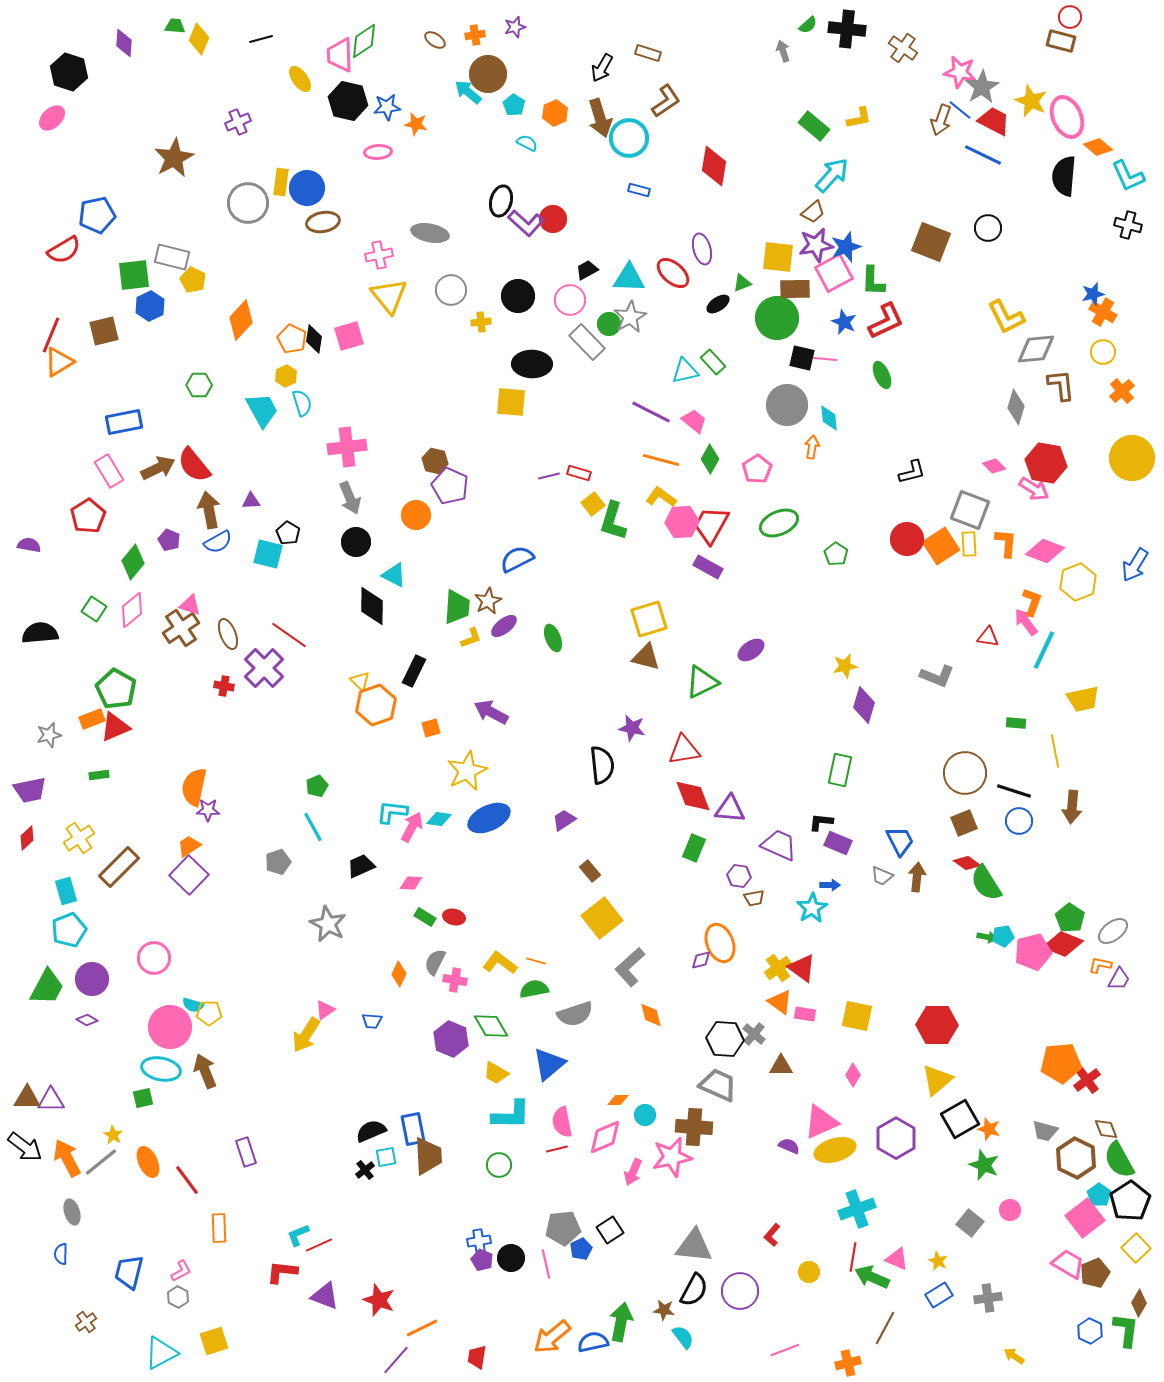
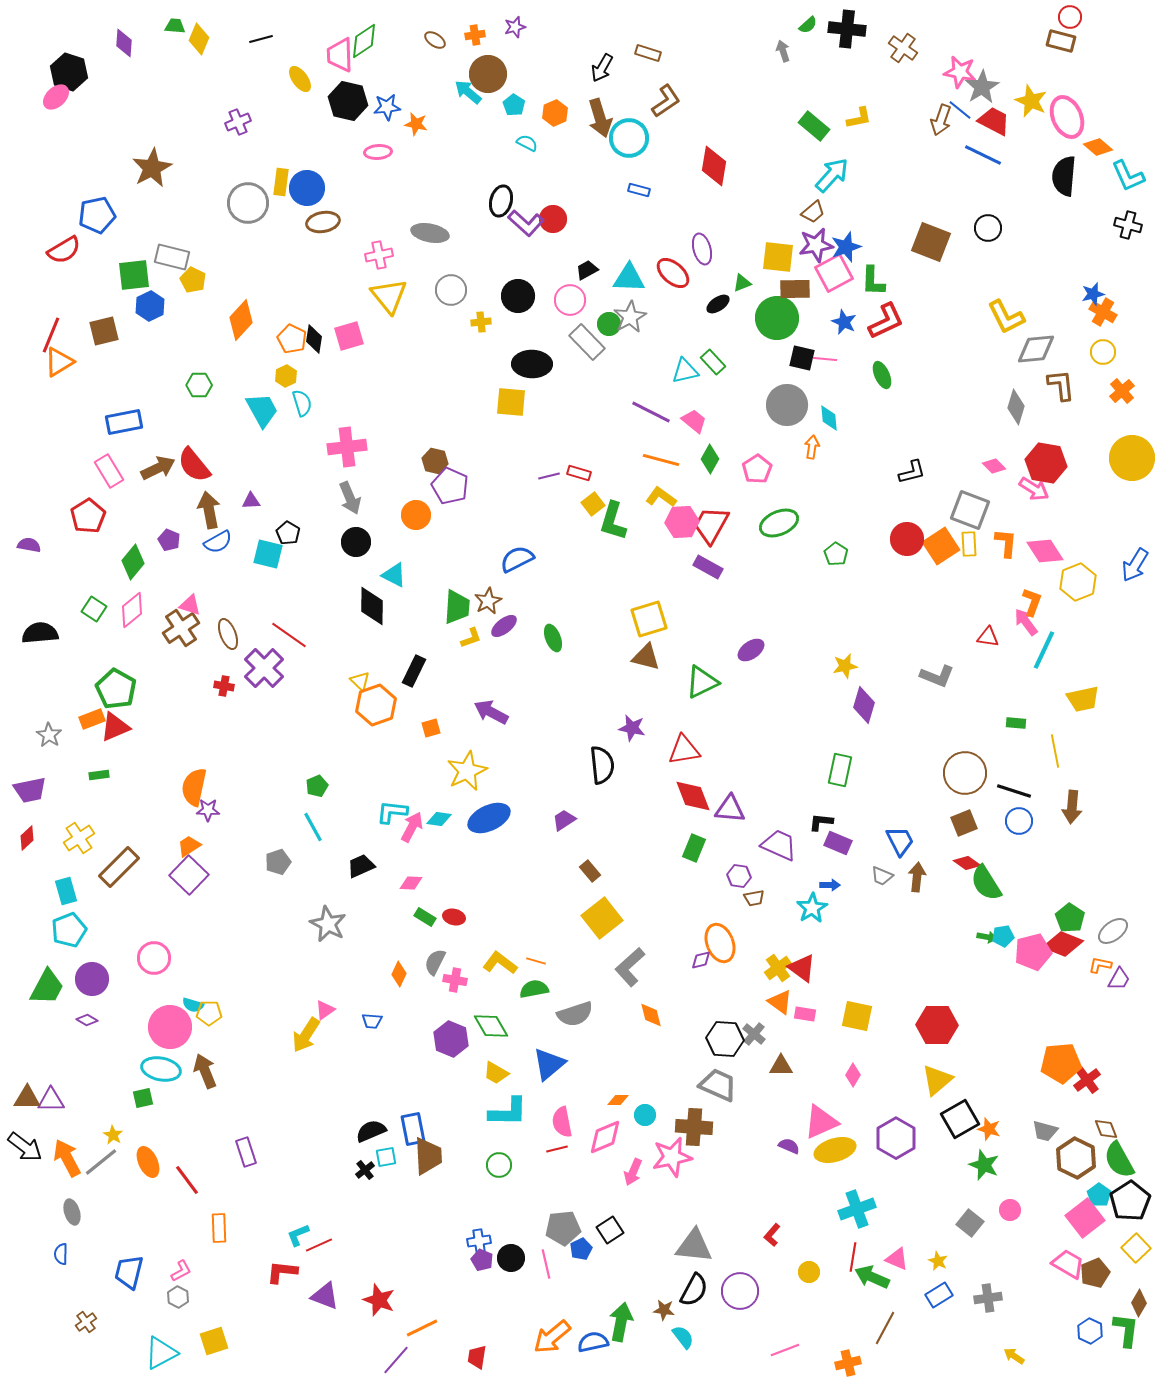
pink ellipse at (52, 118): moved 4 px right, 21 px up
brown star at (174, 158): moved 22 px left, 10 px down
pink diamond at (1045, 551): rotated 36 degrees clockwise
gray star at (49, 735): rotated 25 degrees counterclockwise
cyan L-shape at (511, 1115): moved 3 px left, 3 px up
